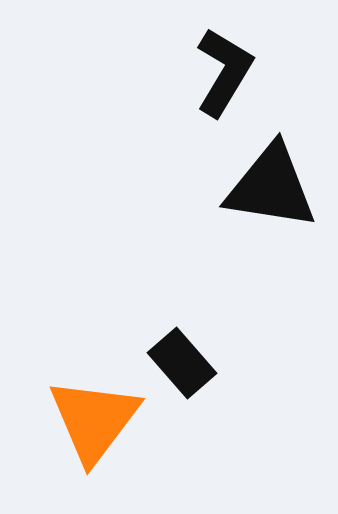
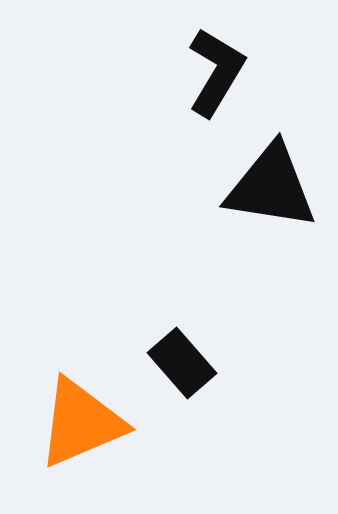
black L-shape: moved 8 px left
orange triangle: moved 13 px left, 3 px down; rotated 30 degrees clockwise
